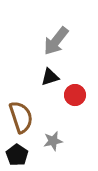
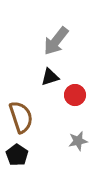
gray star: moved 25 px right
